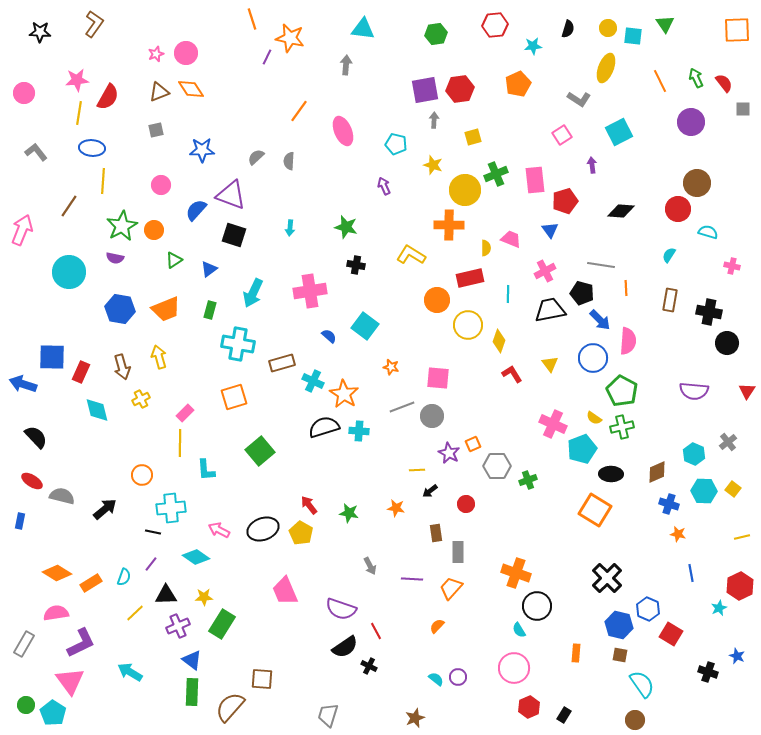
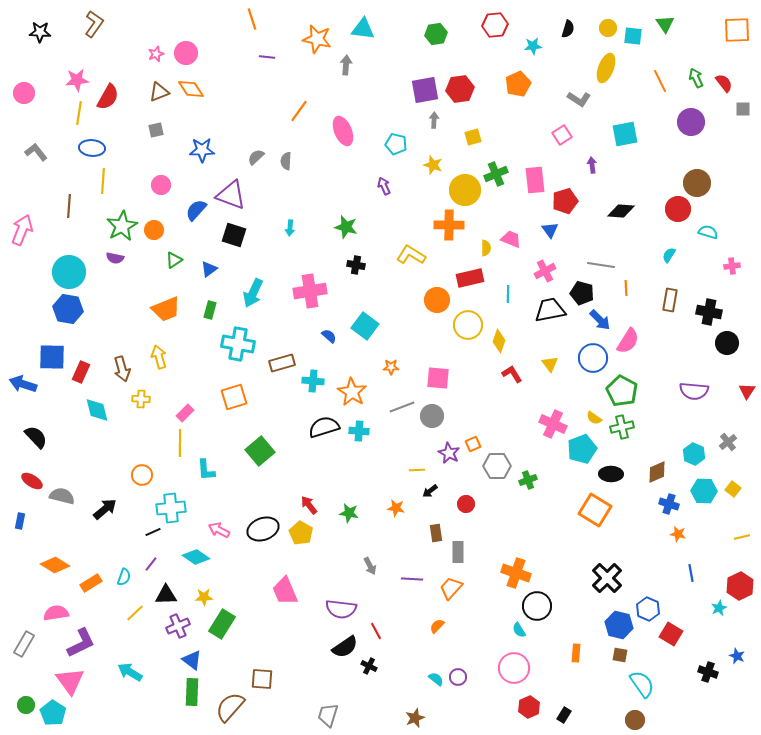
orange star at (290, 38): moved 27 px right, 1 px down
purple line at (267, 57): rotated 70 degrees clockwise
cyan square at (619, 132): moved 6 px right, 2 px down; rotated 16 degrees clockwise
gray semicircle at (289, 161): moved 3 px left
brown line at (69, 206): rotated 30 degrees counterclockwise
pink cross at (732, 266): rotated 21 degrees counterclockwise
blue hexagon at (120, 309): moved 52 px left
pink semicircle at (628, 341): rotated 28 degrees clockwise
brown arrow at (122, 367): moved 2 px down
orange star at (391, 367): rotated 14 degrees counterclockwise
cyan cross at (313, 381): rotated 20 degrees counterclockwise
orange star at (344, 394): moved 8 px right, 2 px up
yellow cross at (141, 399): rotated 30 degrees clockwise
black line at (153, 532): rotated 35 degrees counterclockwise
orange diamond at (57, 573): moved 2 px left, 8 px up
purple semicircle at (341, 609): rotated 12 degrees counterclockwise
